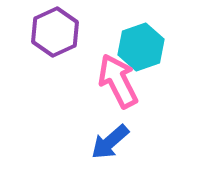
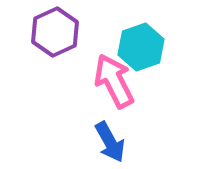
pink arrow: moved 4 px left
blue arrow: rotated 78 degrees counterclockwise
